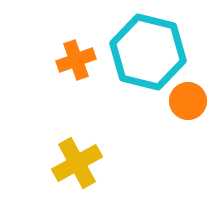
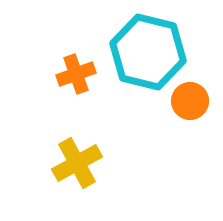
orange cross: moved 14 px down
orange circle: moved 2 px right
